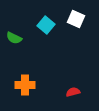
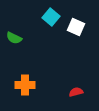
white square: moved 8 px down
cyan square: moved 5 px right, 8 px up
red semicircle: moved 3 px right
